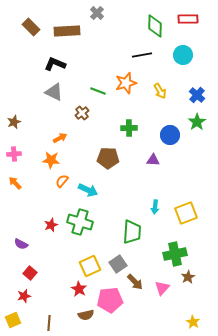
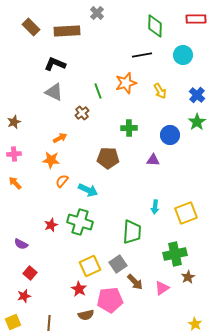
red rectangle at (188, 19): moved 8 px right
green line at (98, 91): rotated 49 degrees clockwise
pink triangle at (162, 288): rotated 14 degrees clockwise
yellow square at (13, 320): moved 2 px down
yellow star at (193, 322): moved 2 px right, 2 px down
